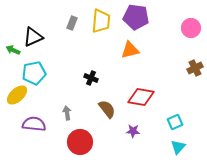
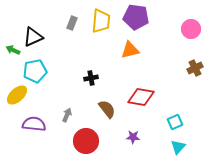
pink circle: moved 1 px down
cyan pentagon: moved 1 px right, 2 px up
black cross: rotated 32 degrees counterclockwise
gray arrow: moved 2 px down; rotated 32 degrees clockwise
purple star: moved 6 px down
red circle: moved 6 px right, 1 px up
